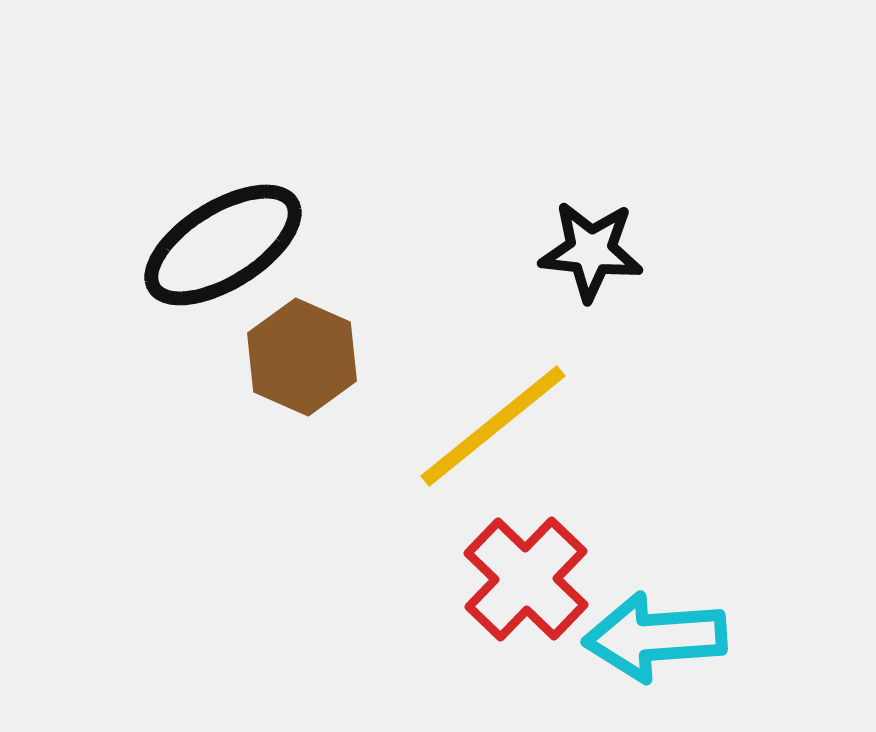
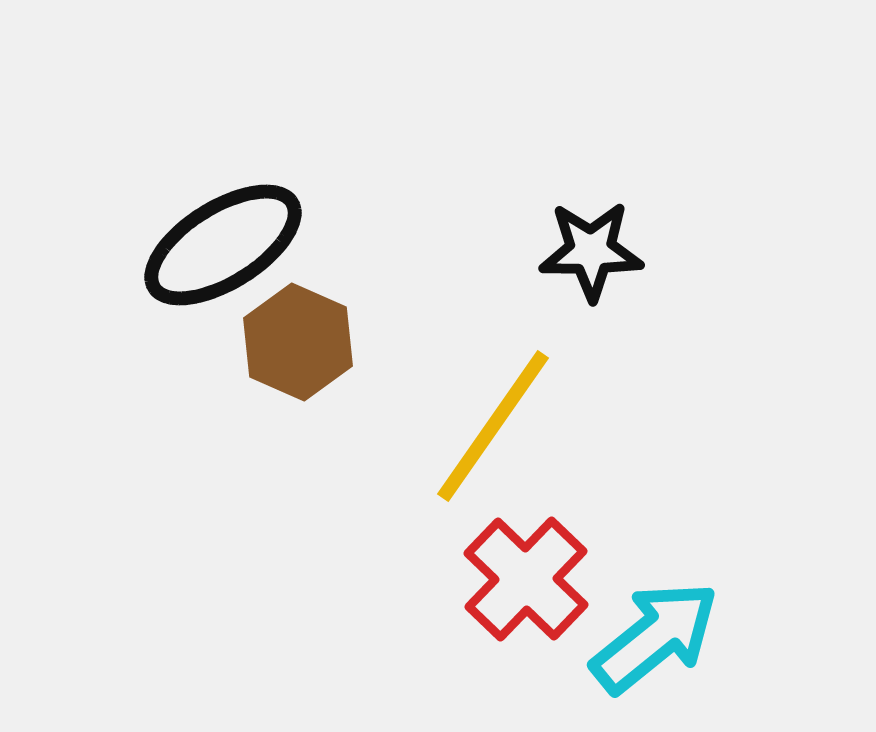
black star: rotated 6 degrees counterclockwise
brown hexagon: moved 4 px left, 15 px up
yellow line: rotated 16 degrees counterclockwise
cyan arrow: rotated 145 degrees clockwise
